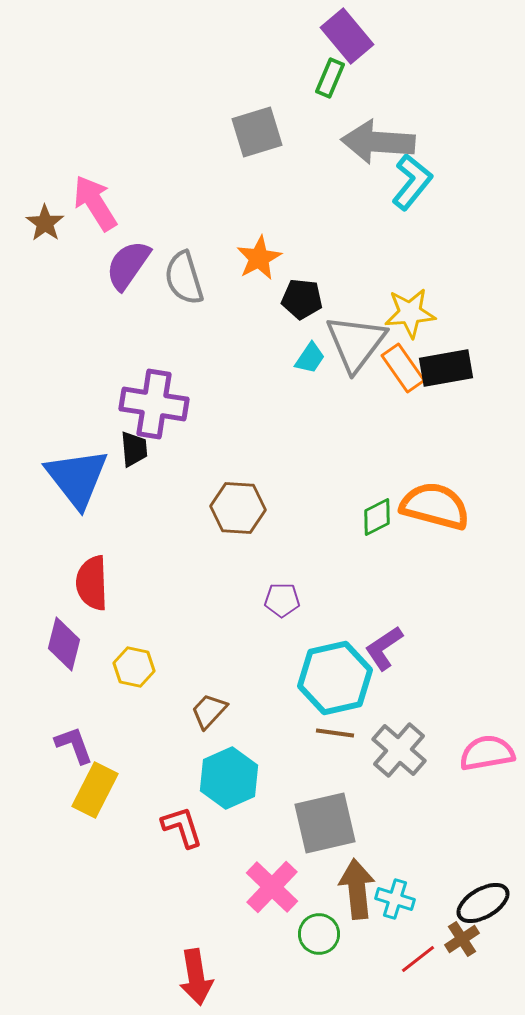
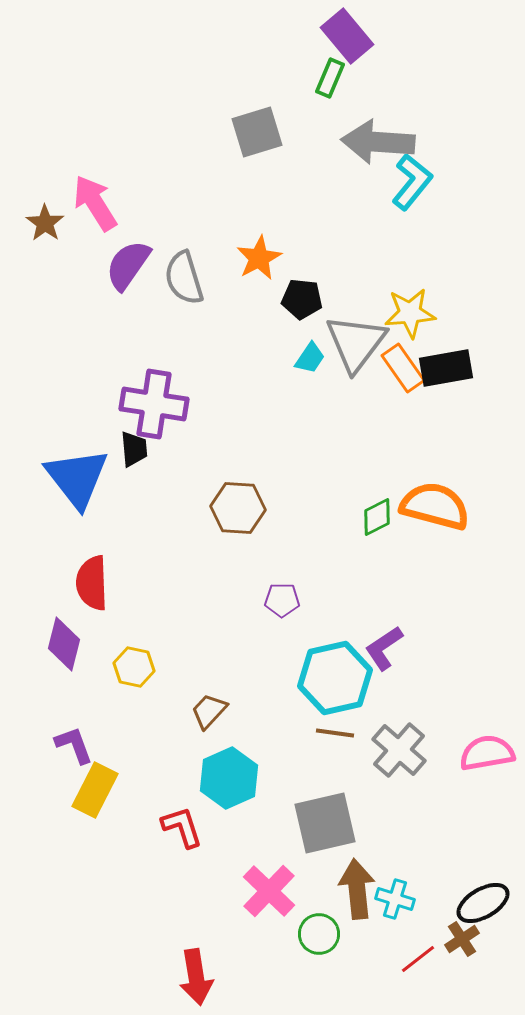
pink cross at (272, 887): moved 3 px left, 4 px down
